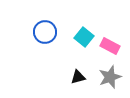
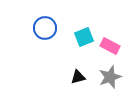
blue circle: moved 4 px up
cyan square: rotated 30 degrees clockwise
